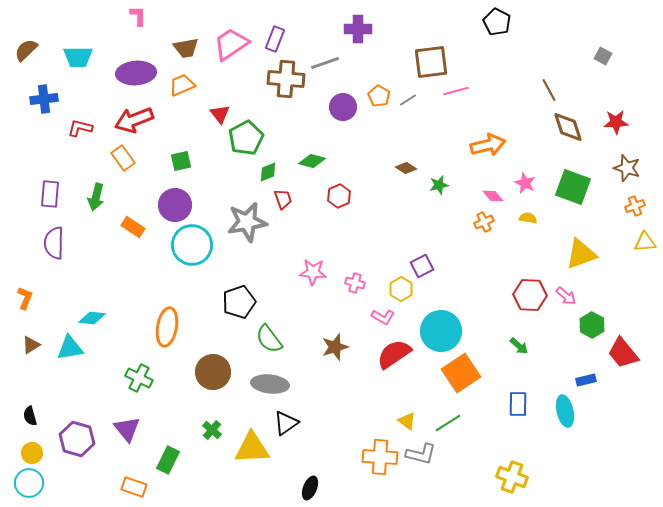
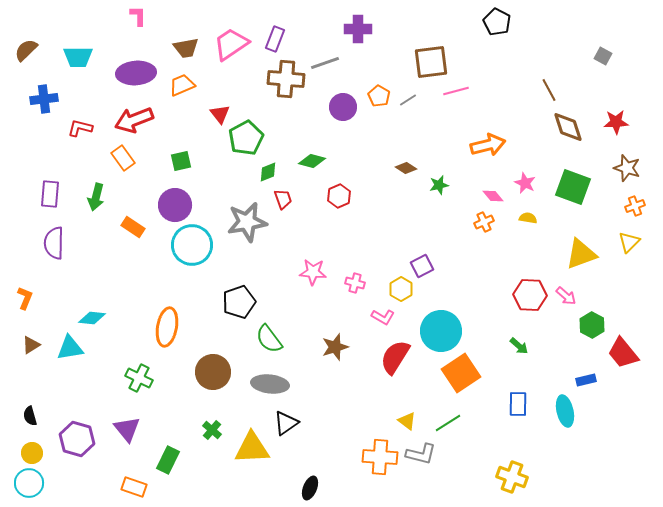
yellow triangle at (645, 242): moved 16 px left; rotated 40 degrees counterclockwise
red semicircle at (394, 354): moved 1 px right, 3 px down; rotated 24 degrees counterclockwise
